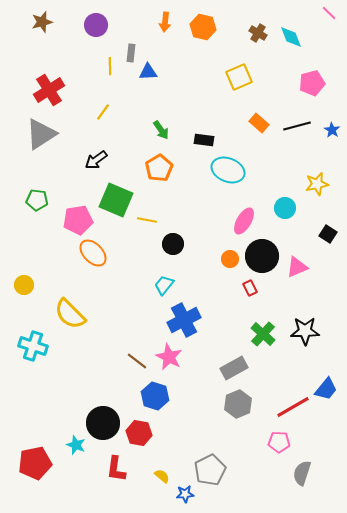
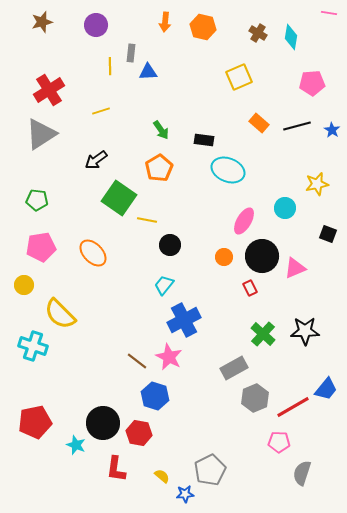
pink line at (329, 13): rotated 35 degrees counterclockwise
cyan diamond at (291, 37): rotated 30 degrees clockwise
pink pentagon at (312, 83): rotated 10 degrees clockwise
yellow line at (103, 112): moved 2 px left, 1 px up; rotated 36 degrees clockwise
green square at (116, 200): moved 3 px right, 2 px up; rotated 12 degrees clockwise
pink pentagon at (78, 220): moved 37 px left, 27 px down
black square at (328, 234): rotated 12 degrees counterclockwise
black circle at (173, 244): moved 3 px left, 1 px down
orange circle at (230, 259): moved 6 px left, 2 px up
pink triangle at (297, 267): moved 2 px left, 1 px down
yellow semicircle at (70, 314): moved 10 px left
gray hexagon at (238, 404): moved 17 px right, 6 px up
red pentagon at (35, 463): moved 41 px up
